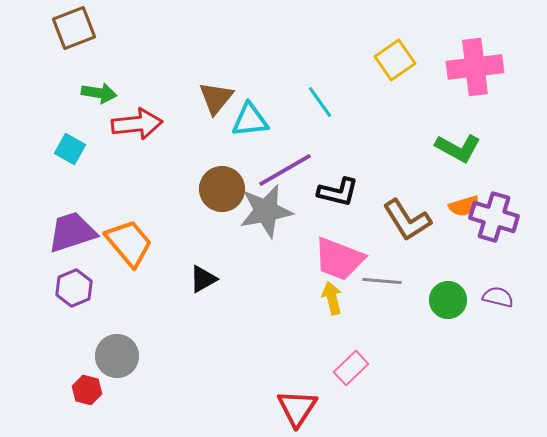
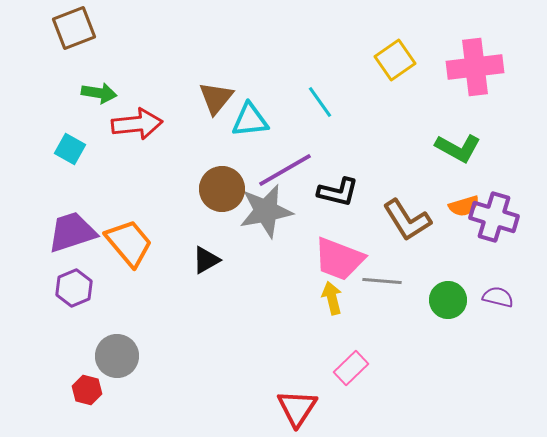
black triangle: moved 3 px right, 19 px up
